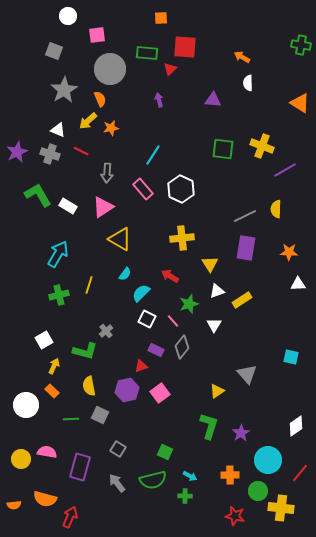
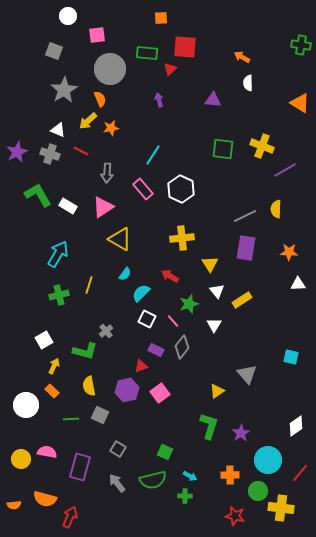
white triangle at (217, 291): rotated 49 degrees counterclockwise
